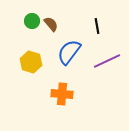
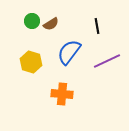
brown semicircle: rotated 98 degrees clockwise
